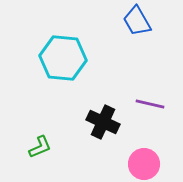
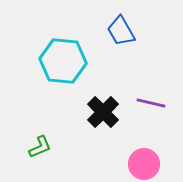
blue trapezoid: moved 16 px left, 10 px down
cyan hexagon: moved 3 px down
purple line: moved 1 px right, 1 px up
black cross: moved 10 px up; rotated 20 degrees clockwise
